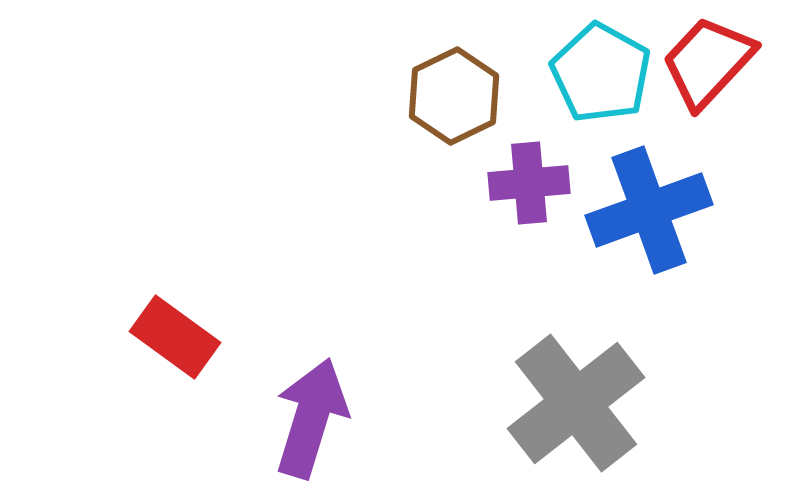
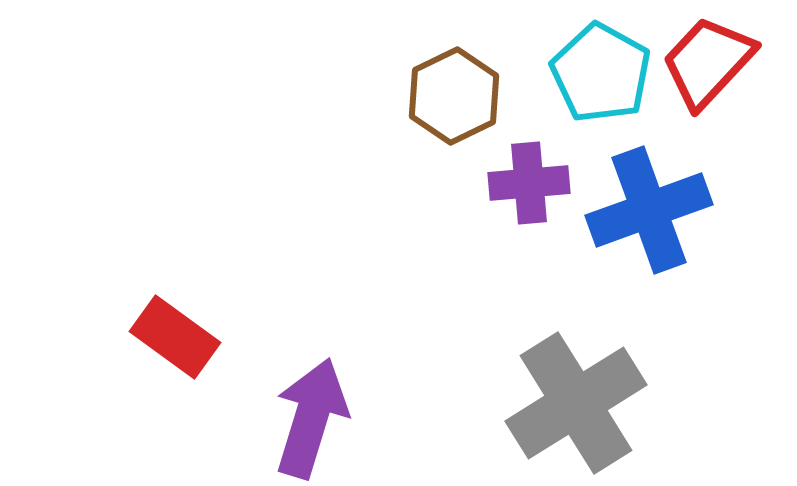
gray cross: rotated 6 degrees clockwise
